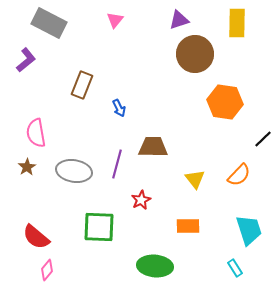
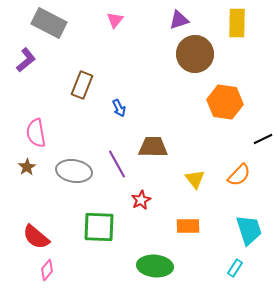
black line: rotated 18 degrees clockwise
purple line: rotated 44 degrees counterclockwise
cyan rectangle: rotated 66 degrees clockwise
